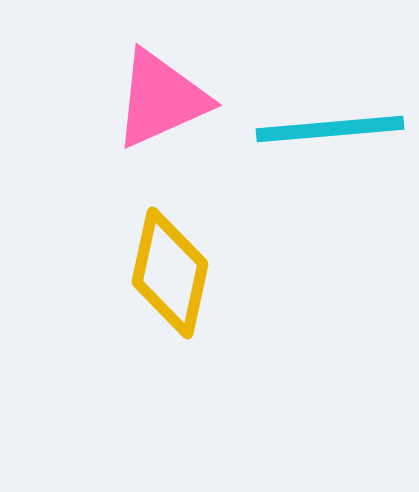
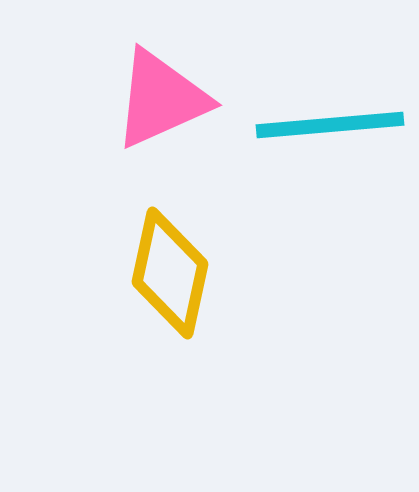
cyan line: moved 4 px up
